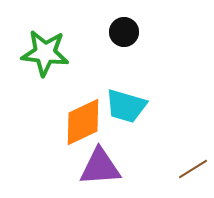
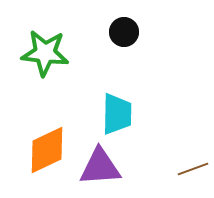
cyan trapezoid: moved 9 px left, 8 px down; rotated 105 degrees counterclockwise
orange diamond: moved 36 px left, 28 px down
brown line: rotated 12 degrees clockwise
